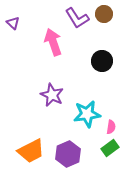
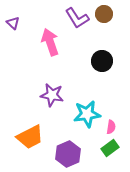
pink arrow: moved 3 px left
purple star: rotated 15 degrees counterclockwise
orange trapezoid: moved 1 px left, 14 px up
